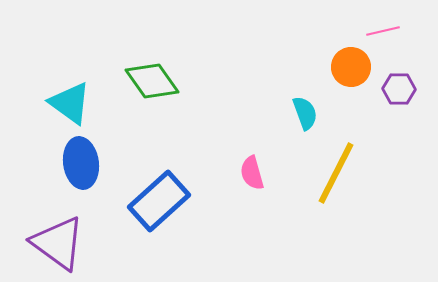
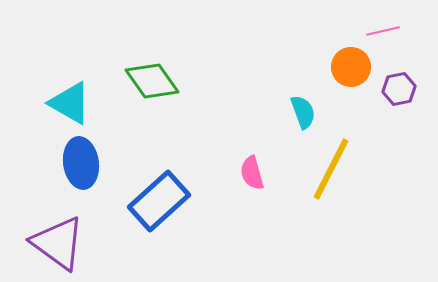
purple hexagon: rotated 12 degrees counterclockwise
cyan triangle: rotated 6 degrees counterclockwise
cyan semicircle: moved 2 px left, 1 px up
yellow line: moved 5 px left, 4 px up
